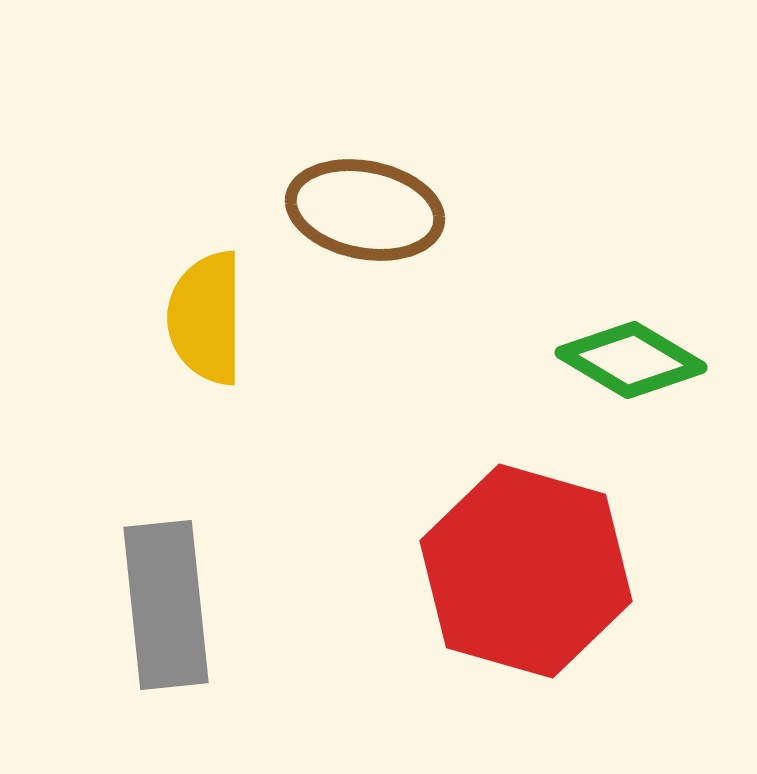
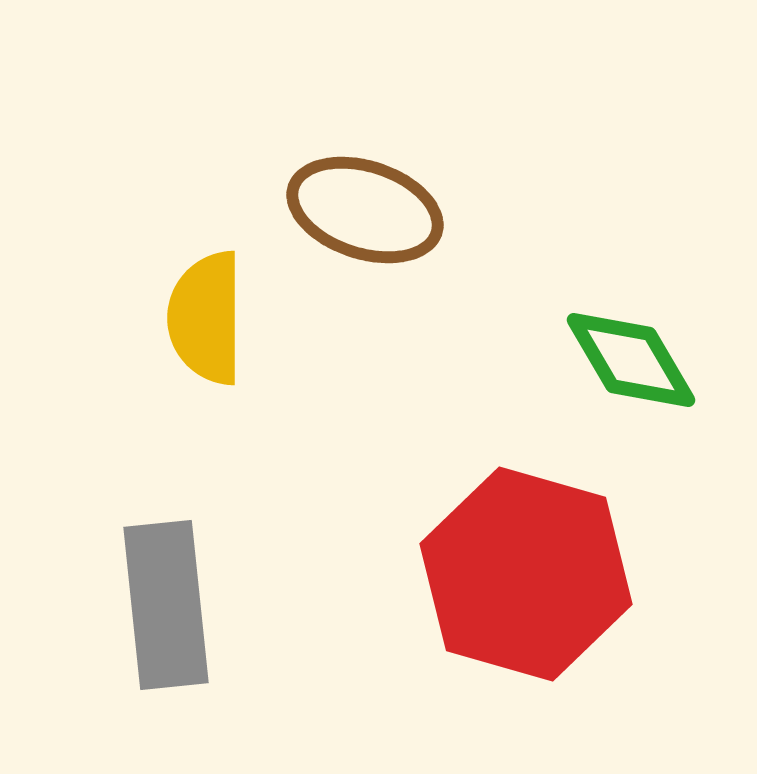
brown ellipse: rotated 7 degrees clockwise
green diamond: rotated 29 degrees clockwise
red hexagon: moved 3 px down
